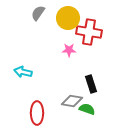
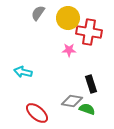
red ellipse: rotated 50 degrees counterclockwise
